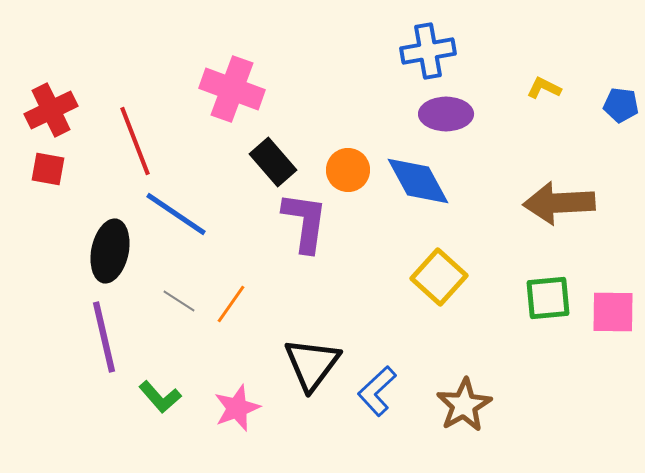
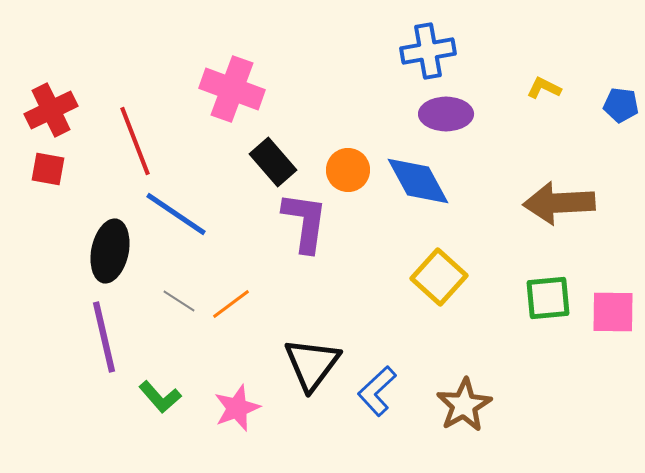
orange line: rotated 18 degrees clockwise
